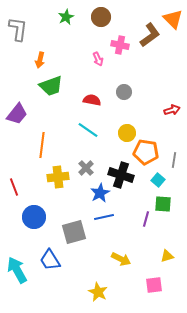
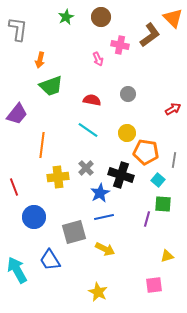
orange triangle: moved 1 px up
gray circle: moved 4 px right, 2 px down
red arrow: moved 1 px right, 1 px up; rotated 14 degrees counterclockwise
purple line: moved 1 px right
yellow arrow: moved 16 px left, 10 px up
